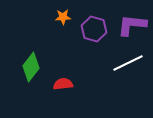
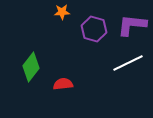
orange star: moved 1 px left, 5 px up
